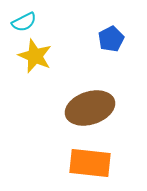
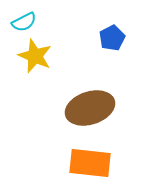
blue pentagon: moved 1 px right, 1 px up
